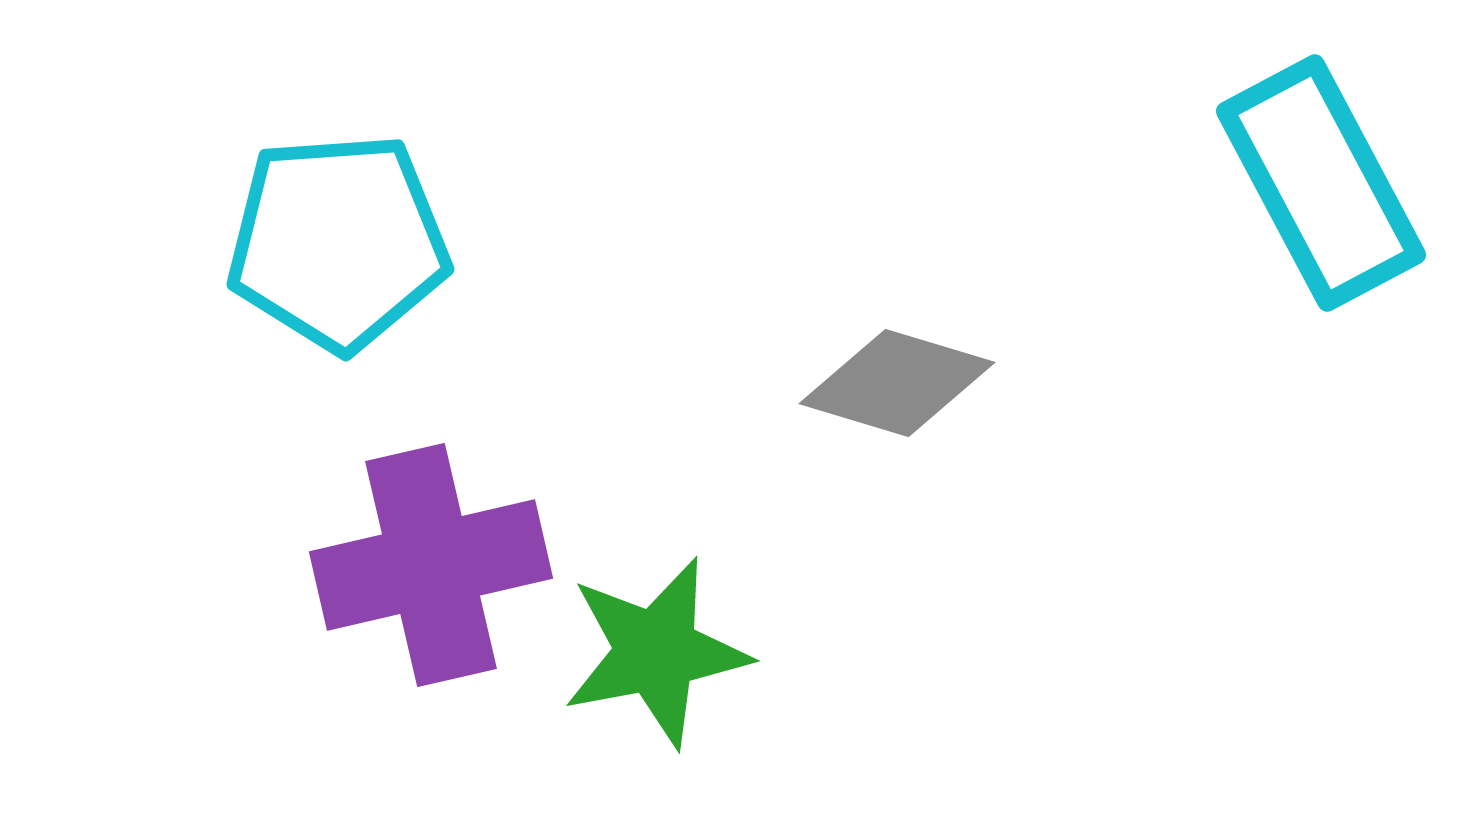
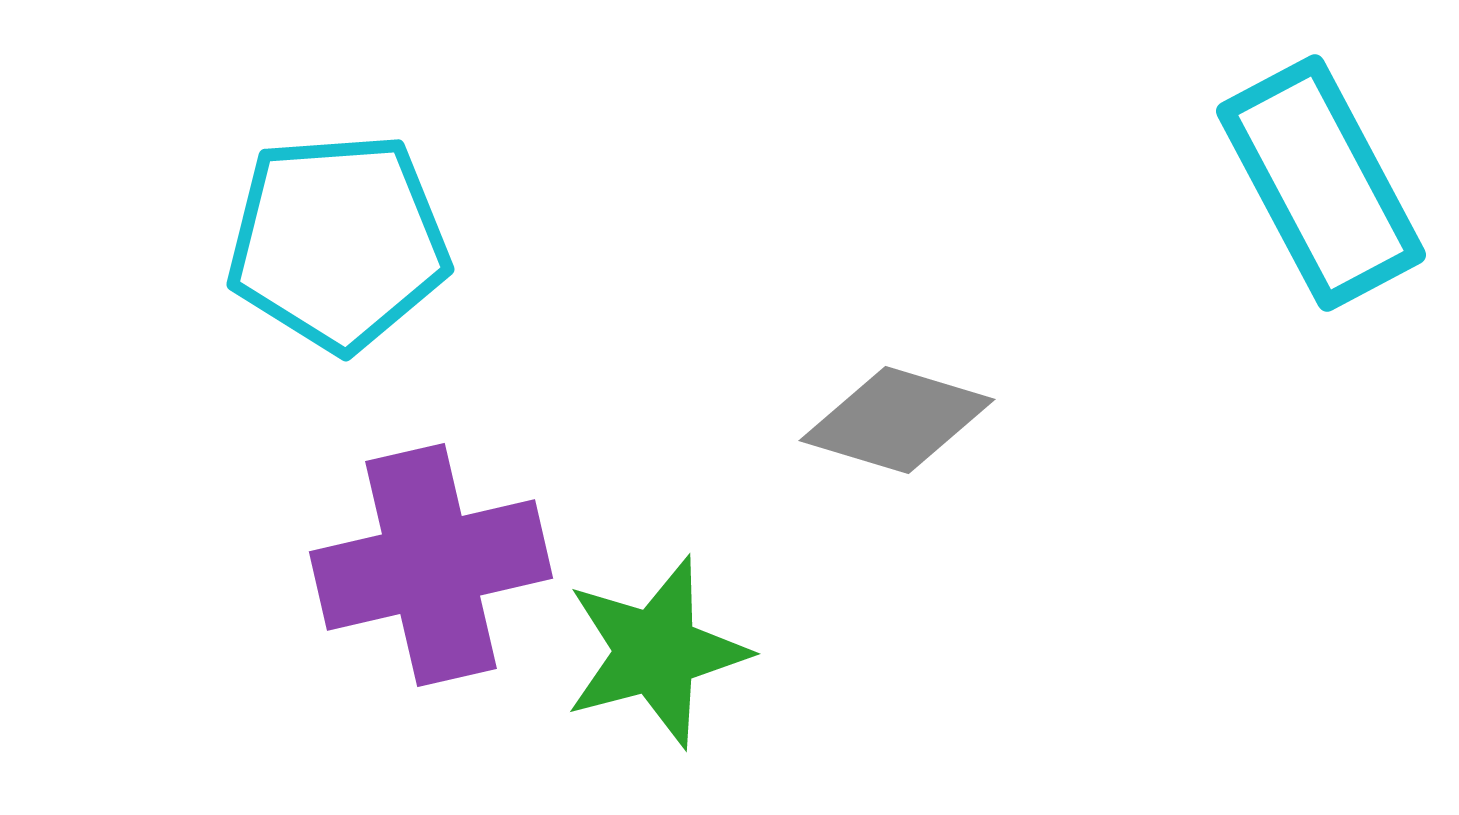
gray diamond: moved 37 px down
green star: rotated 4 degrees counterclockwise
